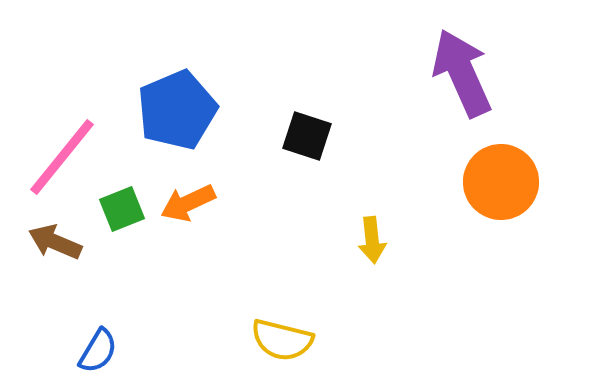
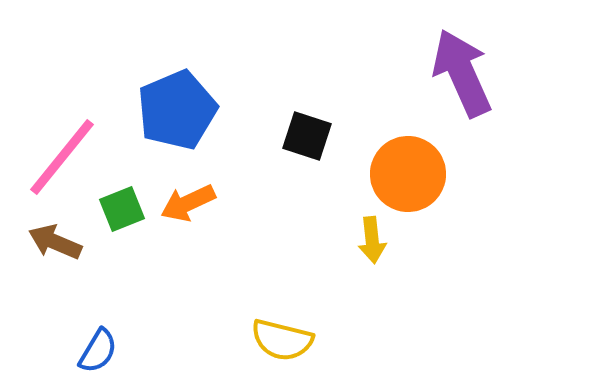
orange circle: moved 93 px left, 8 px up
